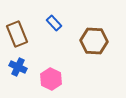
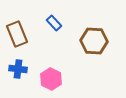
blue cross: moved 2 px down; rotated 18 degrees counterclockwise
